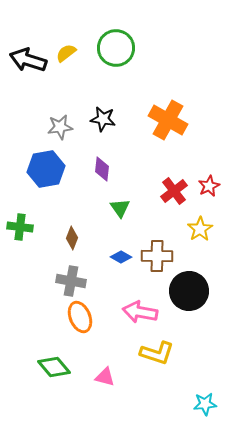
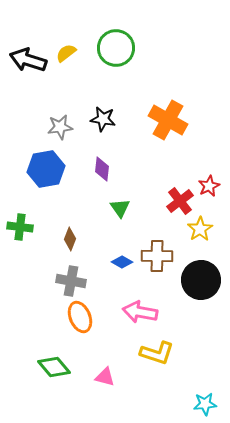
red cross: moved 6 px right, 10 px down
brown diamond: moved 2 px left, 1 px down
blue diamond: moved 1 px right, 5 px down
black circle: moved 12 px right, 11 px up
